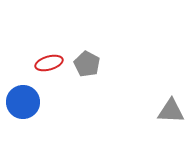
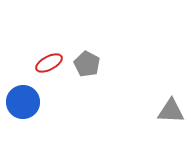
red ellipse: rotated 12 degrees counterclockwise
